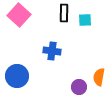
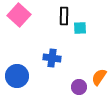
black rectangle: moved 3 px down
cyan square: moved 5 px left, 8 px down
blue cross: moved 7 px down
orange semicircle: rotated 24 degrees clockwise
